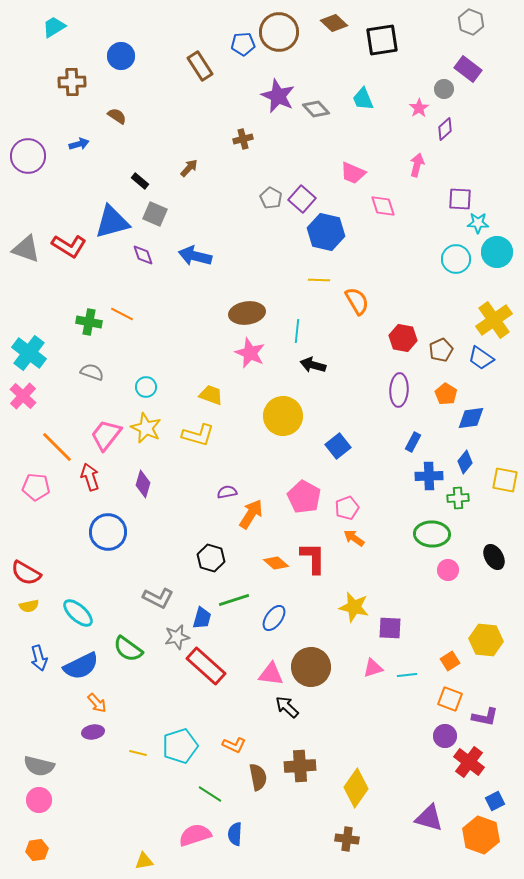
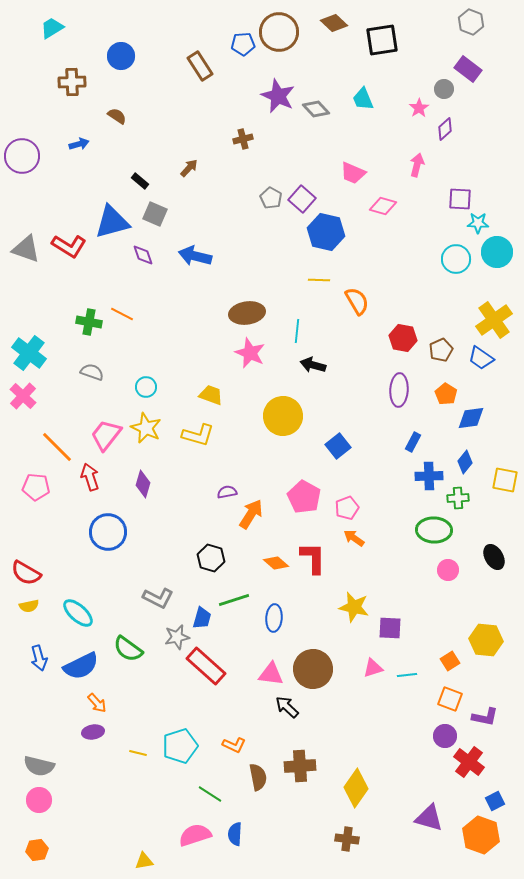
cyan trapezoid at (54, 27): moved 2 px left, 1 px down
purple circle at (28, 156): moved 6 px left
pink diamond at (383, 206): rotated 56 degrees counterclockwise
green ellipse at (432, 534): moved 2 px right, 4 px up
blue ellipse at (274, 618): rotated 32 degrees counterclockwise
brown circle at (311, 667): moved 2 px right, 2 px down
